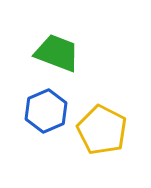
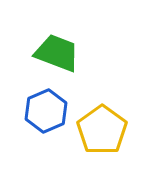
yellow pentagon: rotated 9 degrees clockwise
